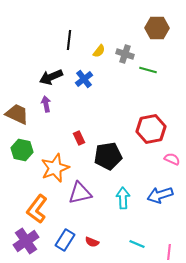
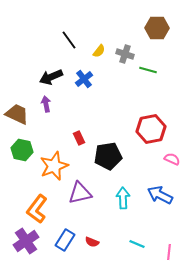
black line: rotated 42 degrees counterclockwise
orange star: moved 1 px left, 2 px up
blue arrow: rotated 45 degrees clockwise
